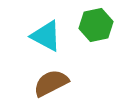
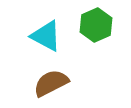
green hexagon: rotated 12 degrees counterclockwise
